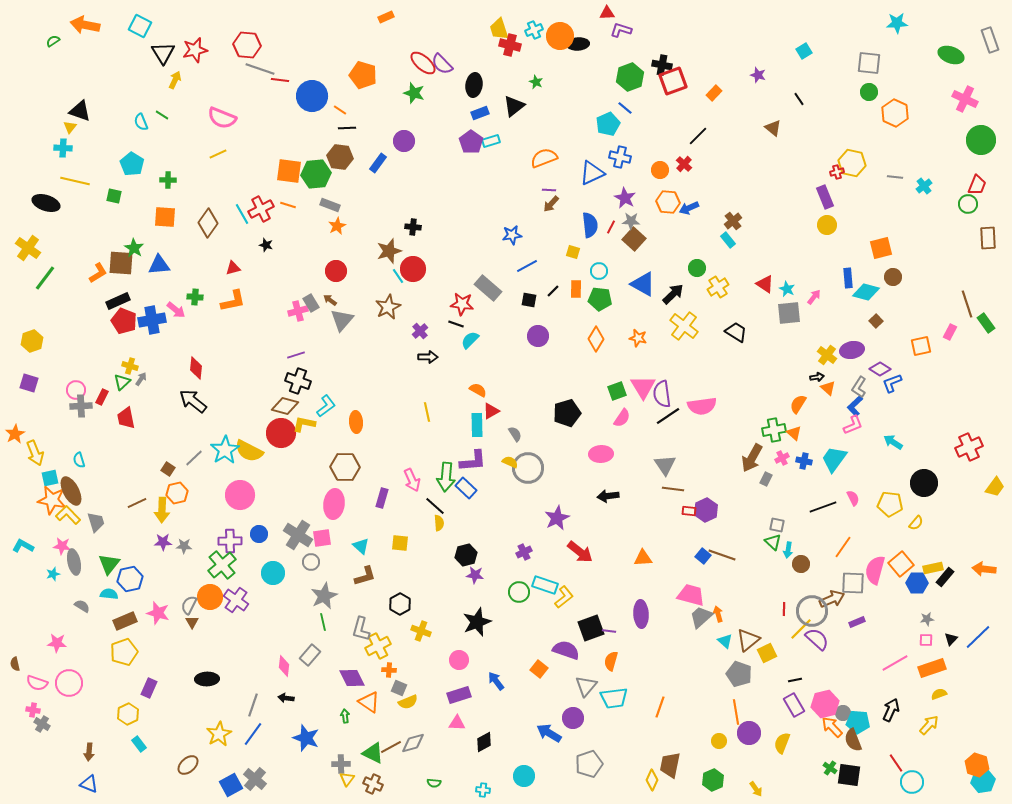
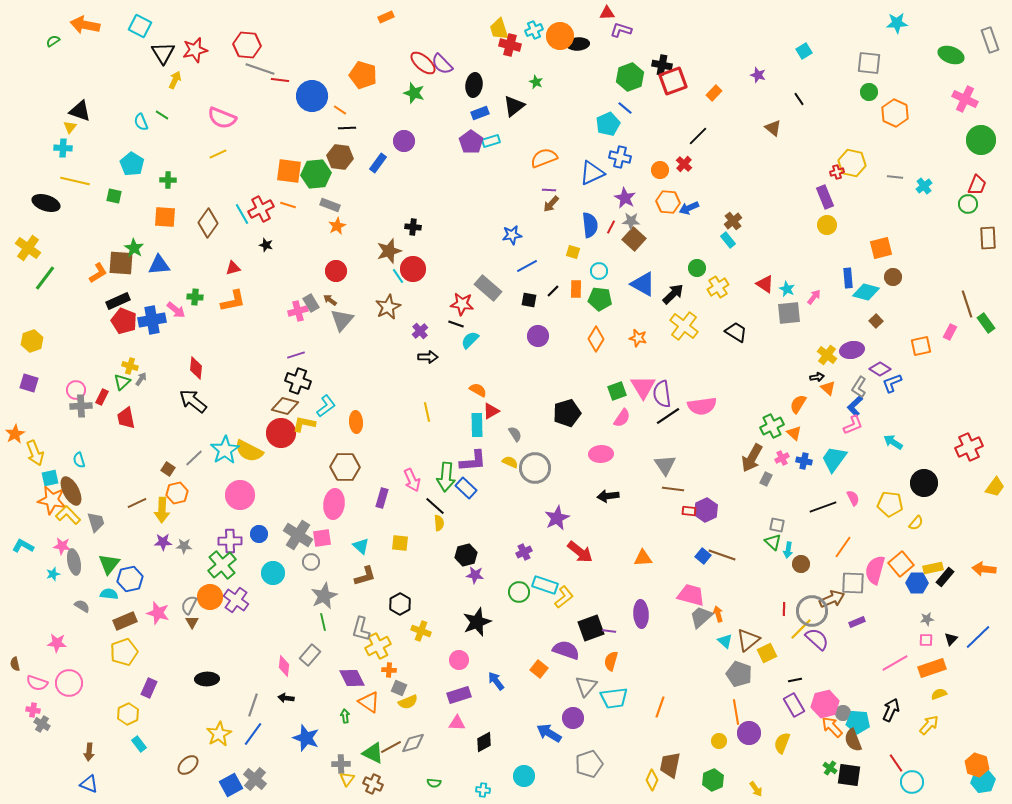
green cross at (774, 430): moved 2 px left, 4 px up; rotated 15 degrees counterclockwise
gray circle at (528, 468): moved 7 px right
